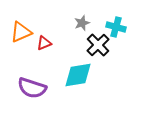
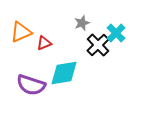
cyan cross: moved 6 px down; rotated 30 degrees clockwise
cyan diamond: moved 14 px left, 2 px up
purple semicircle: moved 1 px left, 3 px up
